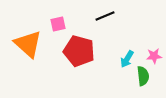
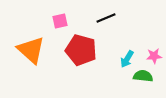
black line: moved 1 px right, 2 px down
pink square: moved 2 px right, 3 px up
orange triangle: moved 3 px right, 6 px down
red pentagon: moved 2 px right, 1 px up
green semicircle: rotated 78 degrees counterclockwise
